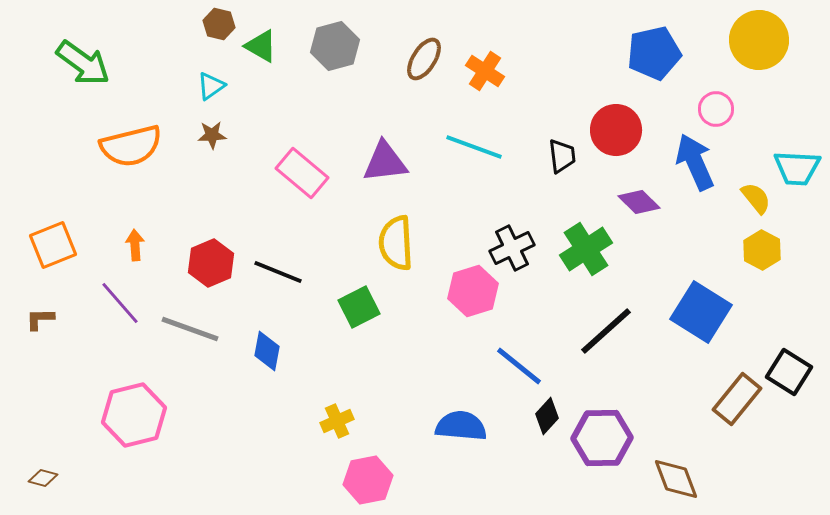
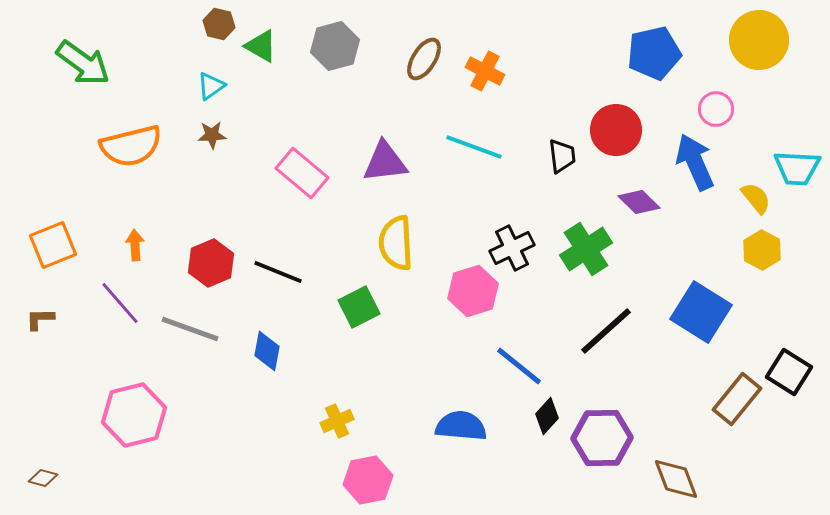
orange cross at (485, 71): rotated 6 degrees counterclockwise
